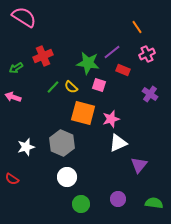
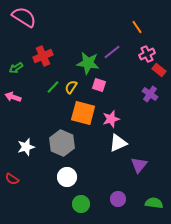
red rectangle: moved 36 px right; rotated 16 degrees clockwise
yellow semicircle: rotated 80 degrees clockwise
